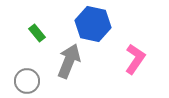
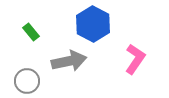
blue hexagon: rotated 16 degrees clockwise
green rectangle: moved 6 px left, 1 px up
gray arrow: rotated 56 degrees clockwise
